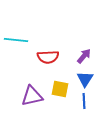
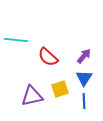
red semicircle: rotated 45 degrees clockwise
blue triangle: moved 1 px left, 1 px up
yellow square: rotated 30 degrees counterclockwise
